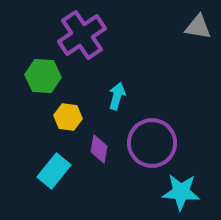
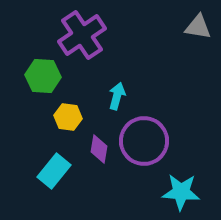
purple circle: moved 8 px left, 2 px up
